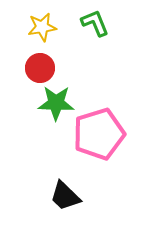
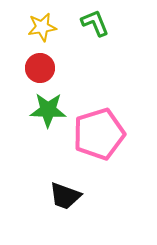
green star: moved 8 px left, 7 px down
black trapezoid: rotated 24 degrees counterclockwise
